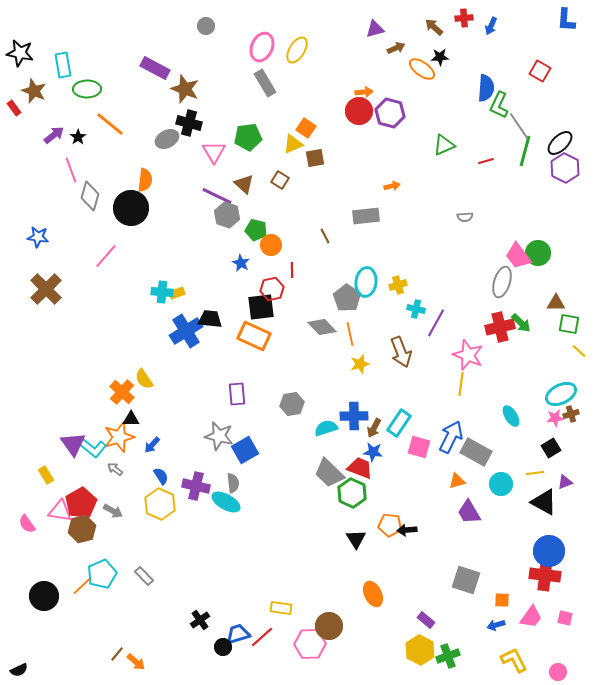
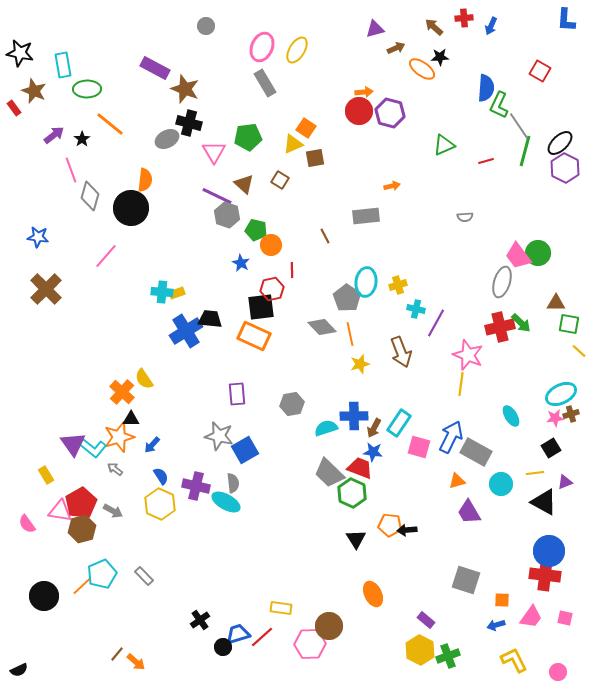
black star at (78, 137): moved 4 px right, 2 px down
